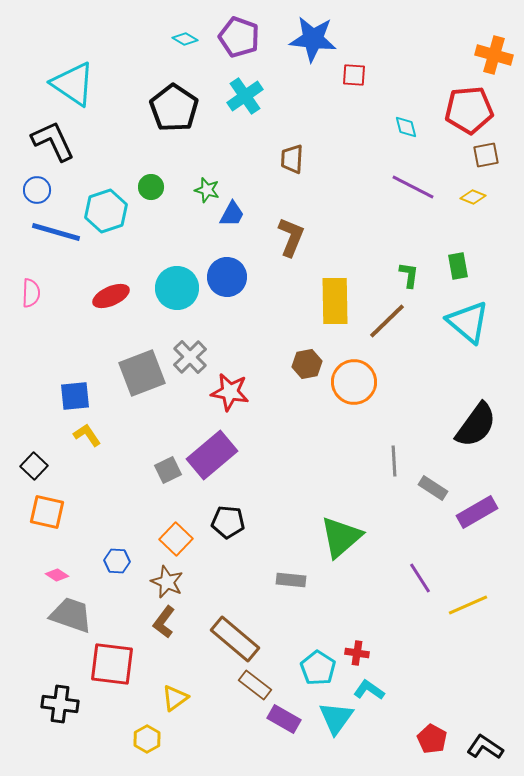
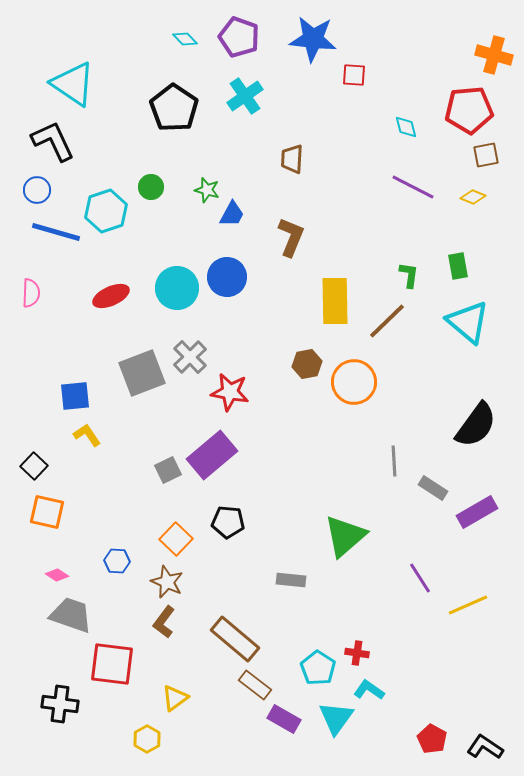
cyan diamond at (185, 39): rotated 15 degrees clockwise
green triangle at (341, 537): moved 4 px right, 1 px up
